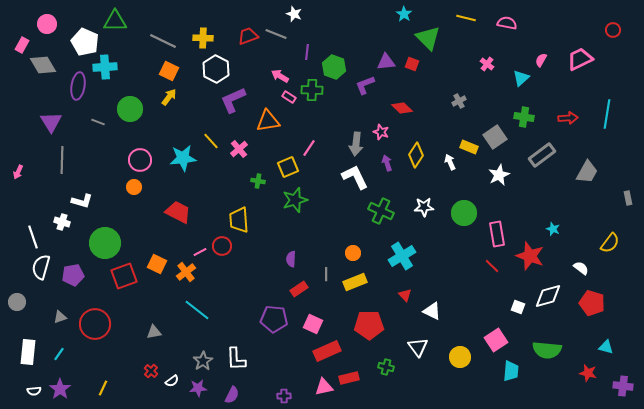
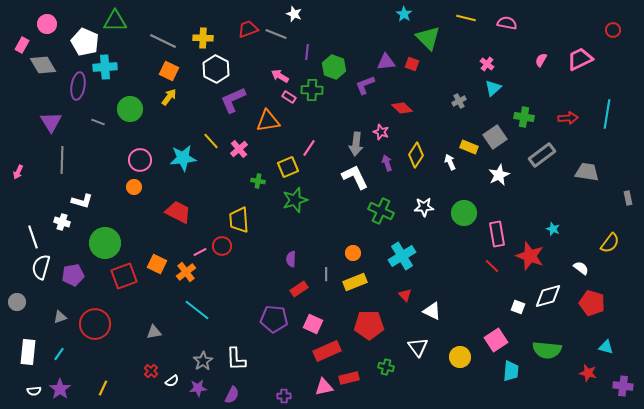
red trapezoid at (248, 36): moved 7 px up
cyan triangle at (521, 78): moved 28 px left, 10 px down
gray trapezoid at (587, 172): rotated 110 degrees counterclockwise
